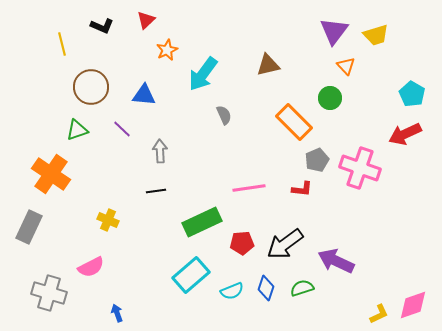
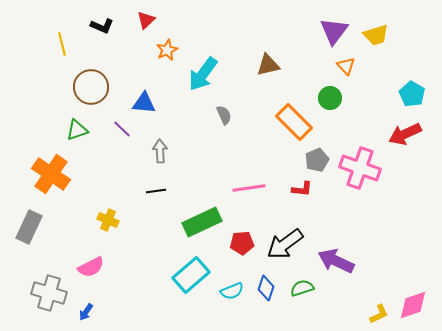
blue triangle: moved 8 px down
blue arrow: moved 31 px left, 1 px up; rotated 126 degrees counterclockwise
